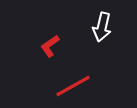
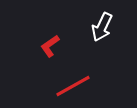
white arrow: rotated 12 degrees clockwise
